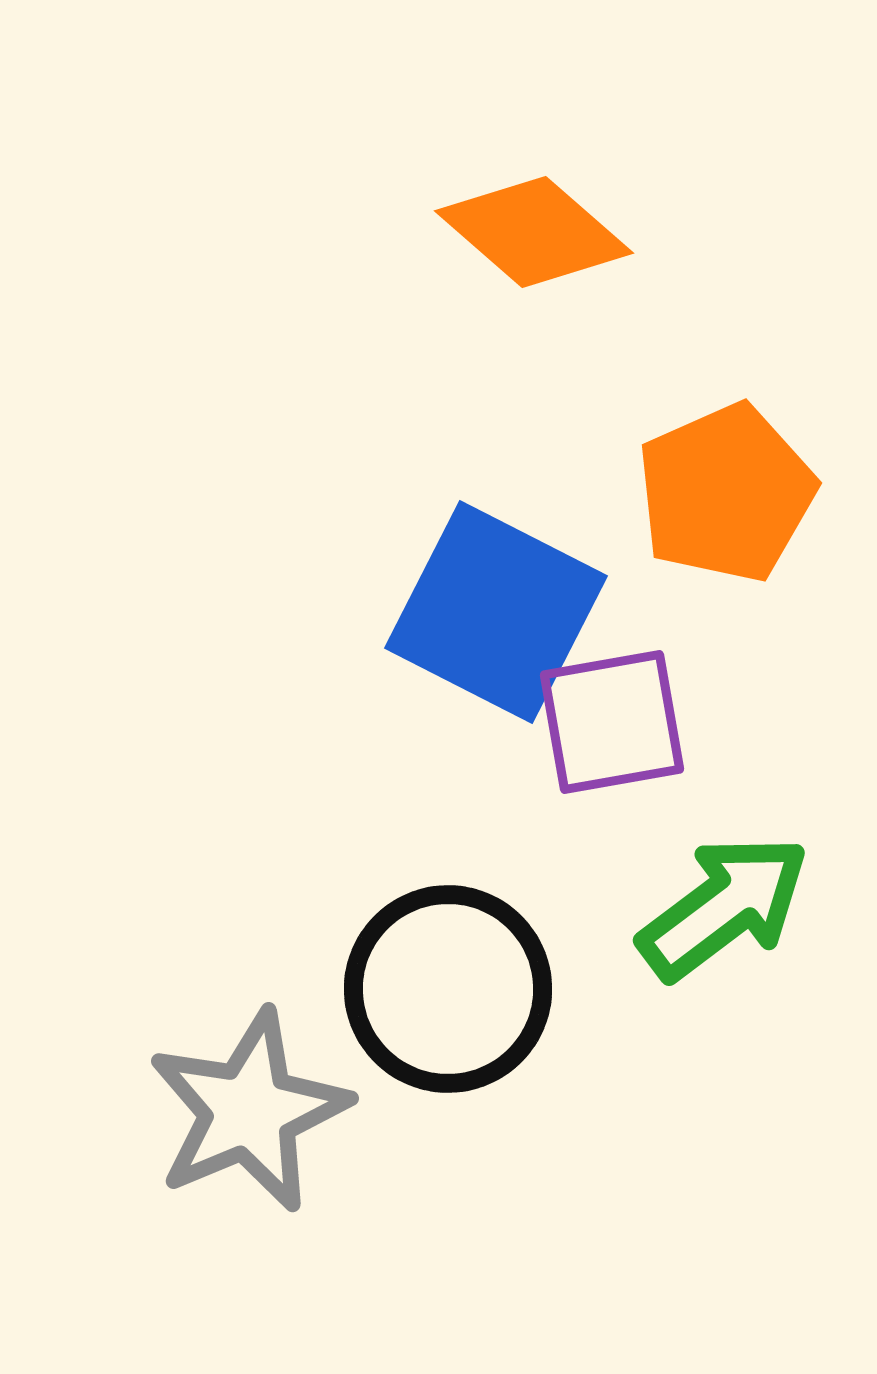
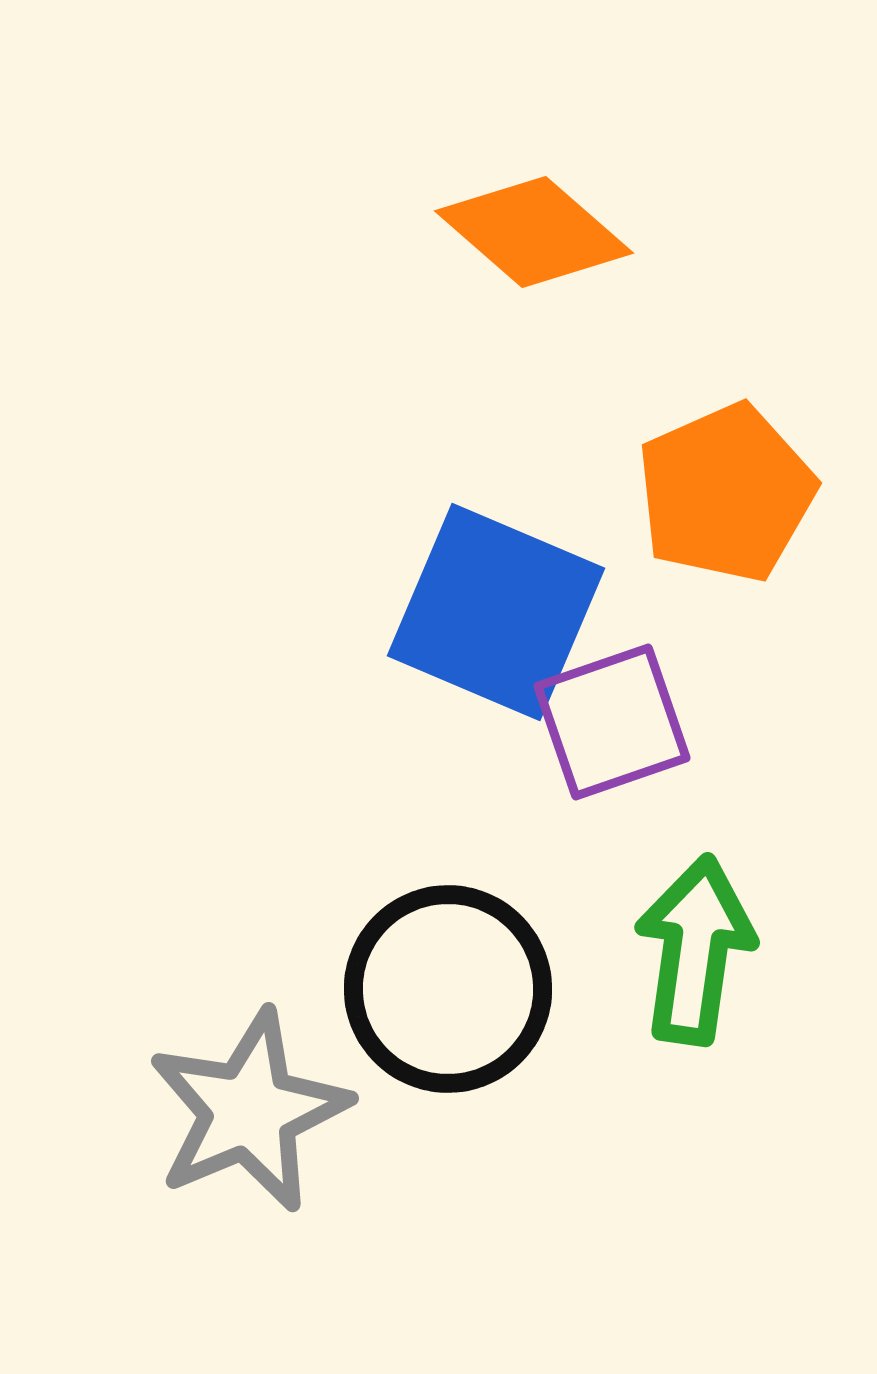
blue square: rotated 4 degrees counterclockwise
purple square: rotated 9 degrees counterclockwise
green arrow: moved 29 px left, 43 px down; rotated 45 degrees counterclockwise
